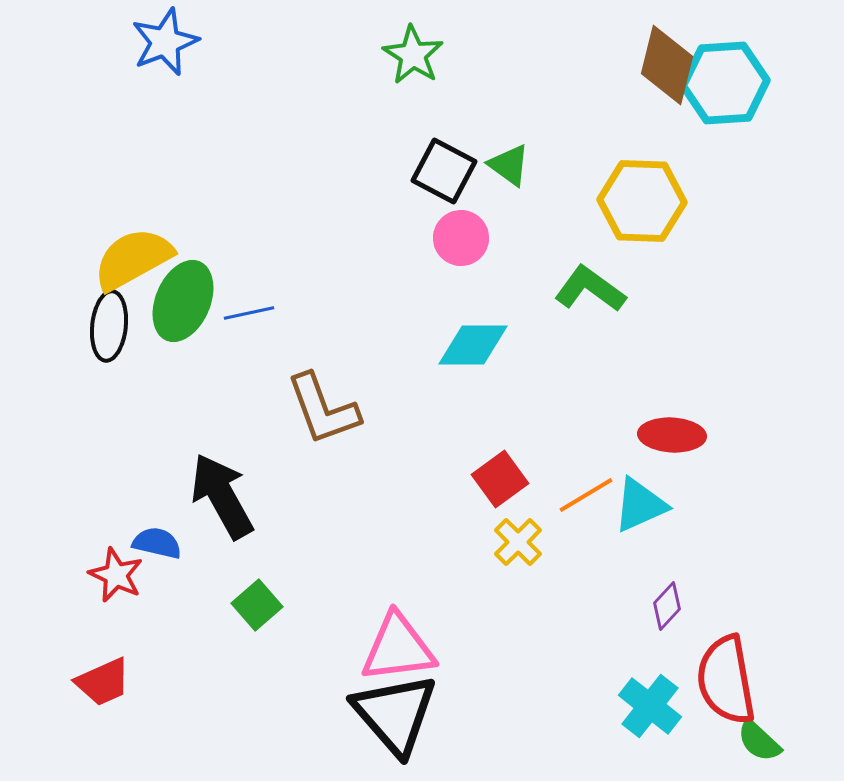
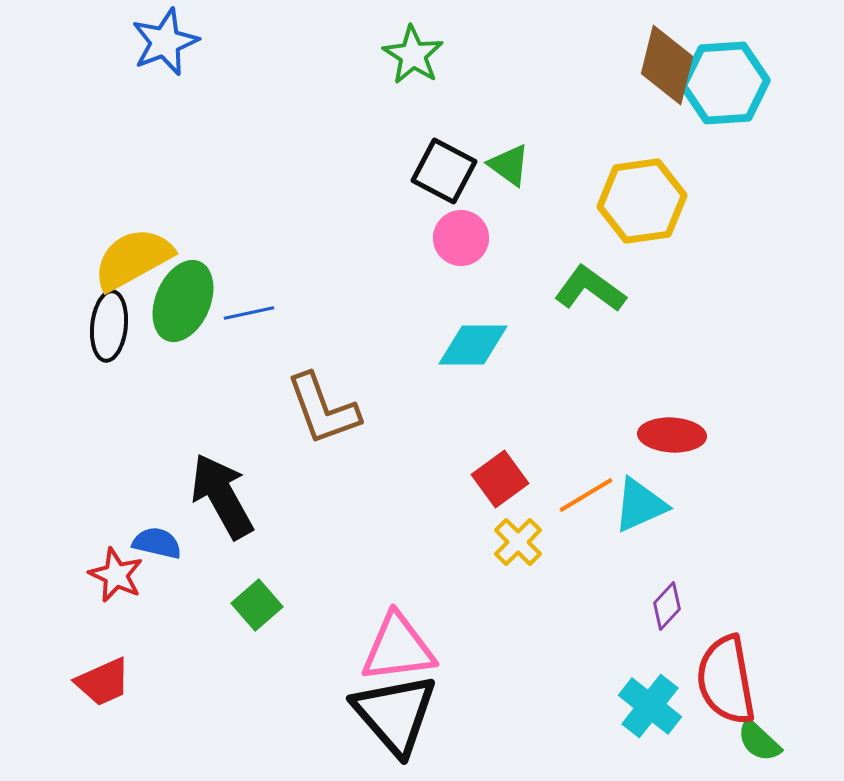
yellow hexagon: rotated 10 degrees counterclockwise
